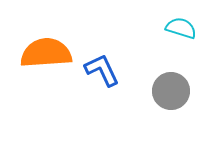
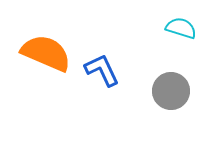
orange semicircle: rotated 27 degrees clockwise
